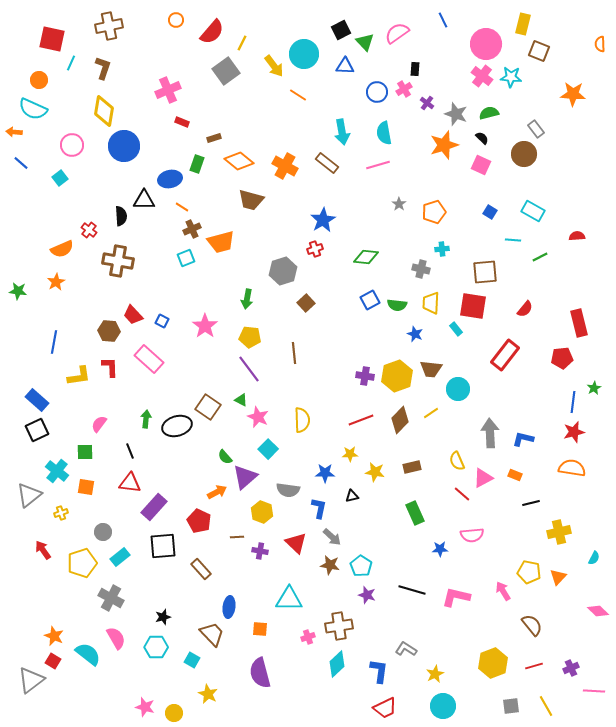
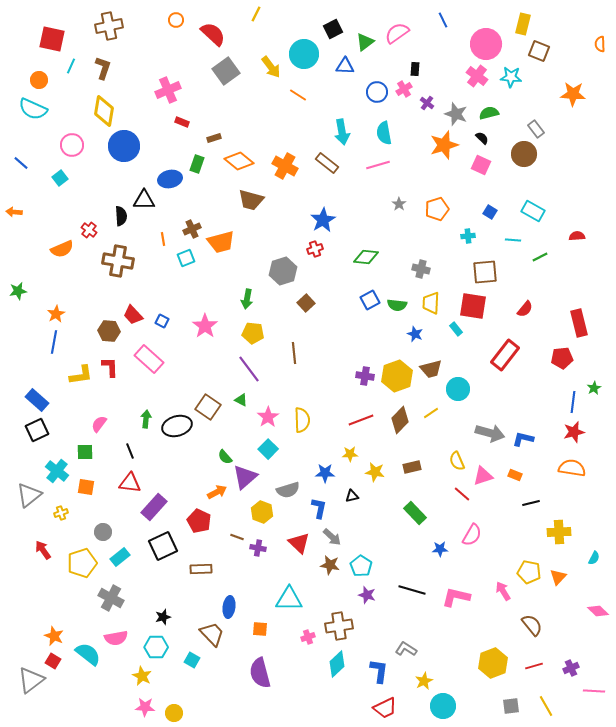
black square at (341, 30): moved 8 px left, 1 px up
red semicircle at (212, 32): moved 1 px right, 2 px down; rotated 88 degrees counterclockwise
green triangle at (365, 42): rotated 36 degrees clockwise
yellow line at (242, 43): moved 14 px right, 29 px up
cyan line at (71, 63): moved 3 px down
yellow arrow at (274, 66): moved 3 px left, 1 px down
pink cross at (482, 76): moved 5 px left
orange arrow at (14, 132): moved 80 px down
orange line at (182, 207): moved 19 px left, 32 px down; rotated 48 degrees clockwise
orange pentagon at (434, 212): moved 3 px right, 3 px up
cyan cross at (442, 249): moved 26 px right, 13 px up
orange star at (56, 282): moved 32 px down
green star at (18, 291): rotated 18 degrees counterclockwise
yellow pentagon at (250, 337): moved 3 px right, 4 px up
brown trapezoid at (431, 369): rotated 20 degrees counterclockwise
yellow L-shape at (79, 376): moved 2 px right, 1 px up
pink star at (258, 417): moved 10 px right; rotated 15 degrees clockwise
gray arrow at (490, 433): rotated 108 degrees clockwise
pink triangle at (483, 478): moved 2 px up; rotated 10 degrees clockwise
gray semicircle at (288, 490): rotated 25 degrees counterclockwise
green rectangle at (415, 513): rotated 20 degrees counterclockwise
yellow cross at (559, 532): rotated 10 degrees clockwise
pink semicircle at (472, 535): rotated 55 degrees counterclockwise
brown line at (237, 537): rotated 24 degrees clockwise
red triangle at (296, 543): moved 3 px right
black square at (163, 546): rotated 20 degrees counterclockwise
purple cross at (260, 551): moved 2 px left, 3 px up
brown rectangle at (201, 569): rotated 50 degrees counterclockwise
pink semicircle at (116, 638): rotated 110 degrees clockwise
yellow star at (435, 674): moved 11 px left, 7 px down
yellow star at (208, 694): moved 66 px left, 18 px up
pink star at (145, 707): rotated 12 degrees counterclockwise
